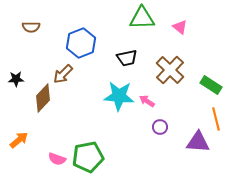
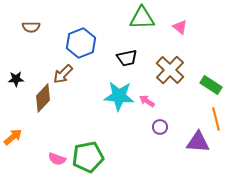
orange arrow: moved 6 px left, 3 px up
